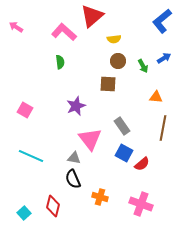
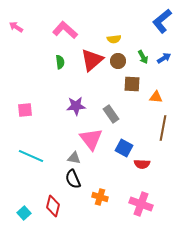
red triangle: moved 44 px down
pink L-shape: moved 1 px right, 2 px up
green arrow: moved 9 px up
brown square: moved 24 px right
purple star: rotated 18 degrees clockwise
pink square: rotated 35 degrees counterclockwise
gray rectangle: moved 11 px left, 12 px up
pink triangle: moved 1 px right
blue square: moved 5 px up
red semicircle: rotated 42 degrees clockwise
